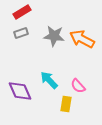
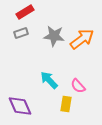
red rectangle: moved 3 px right
orange arrow: rotated 115 degrees clockwise
purple diamond: moved 15 px down
